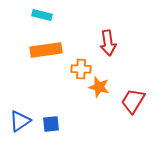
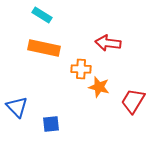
cyan rectangle: rotated 18 degrees clockwise
red arrow: rotated 105 degrees clockwise
orange rectangle: moved 2 px left, 2 px up; rotated 20 degrees clockwise
blue triangle: moved 3 px left, 14 px up; rotated 40 degrees counterclockwise
